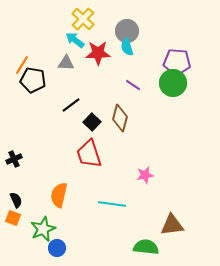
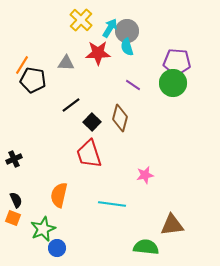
yellow cross: moved 2 px left, 1 px down
cyan arrow: moved 35 px right, 12 px up; rotated 84 degrees clockwise
